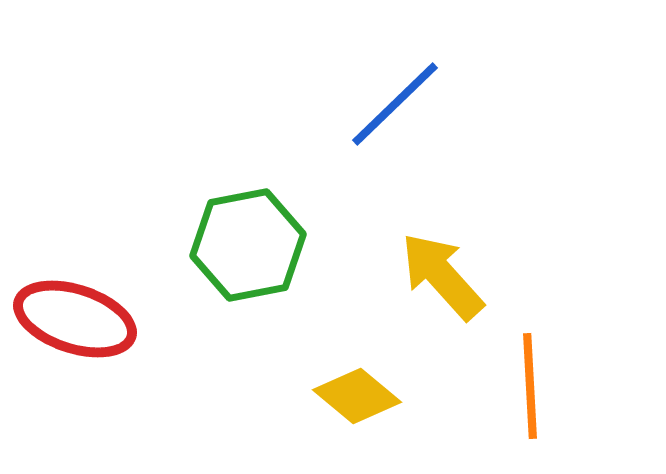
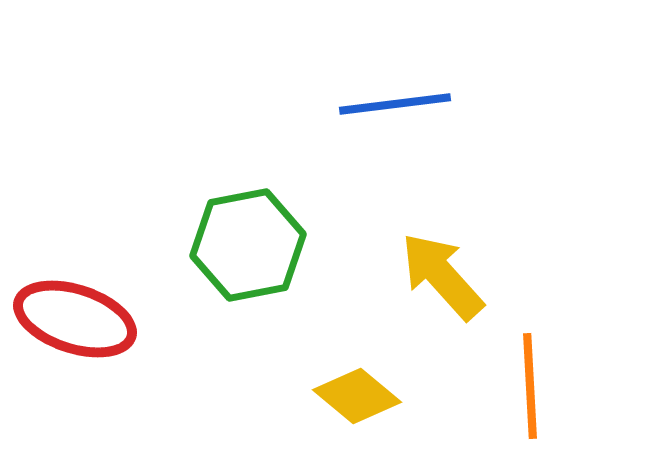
blue line: rotated 37 degrees clockwise
